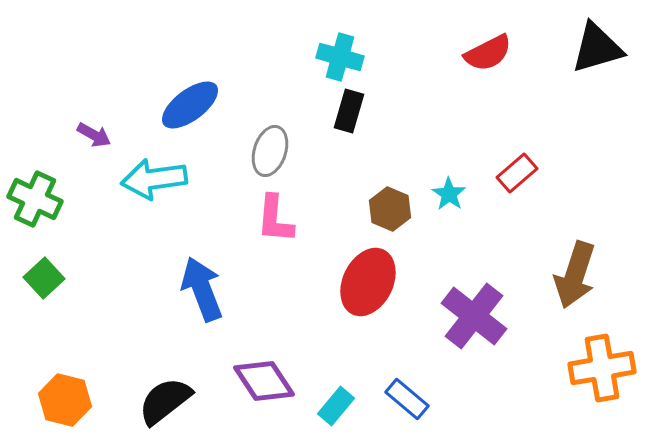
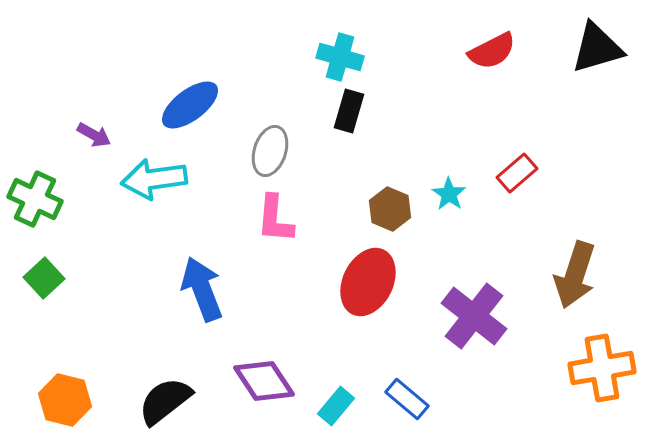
red semicircle: moved 4 px right, 2 px up
